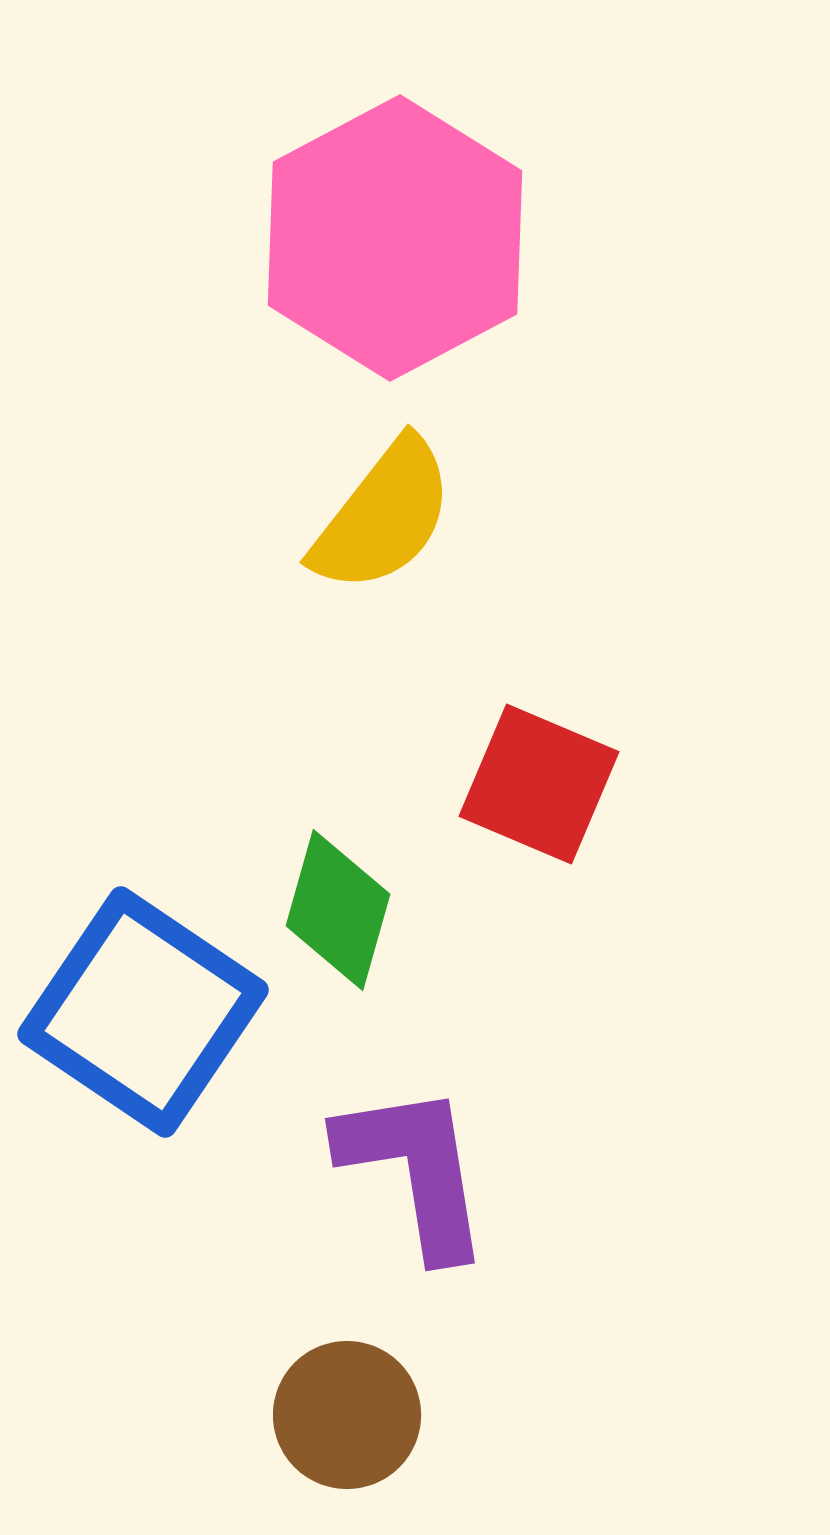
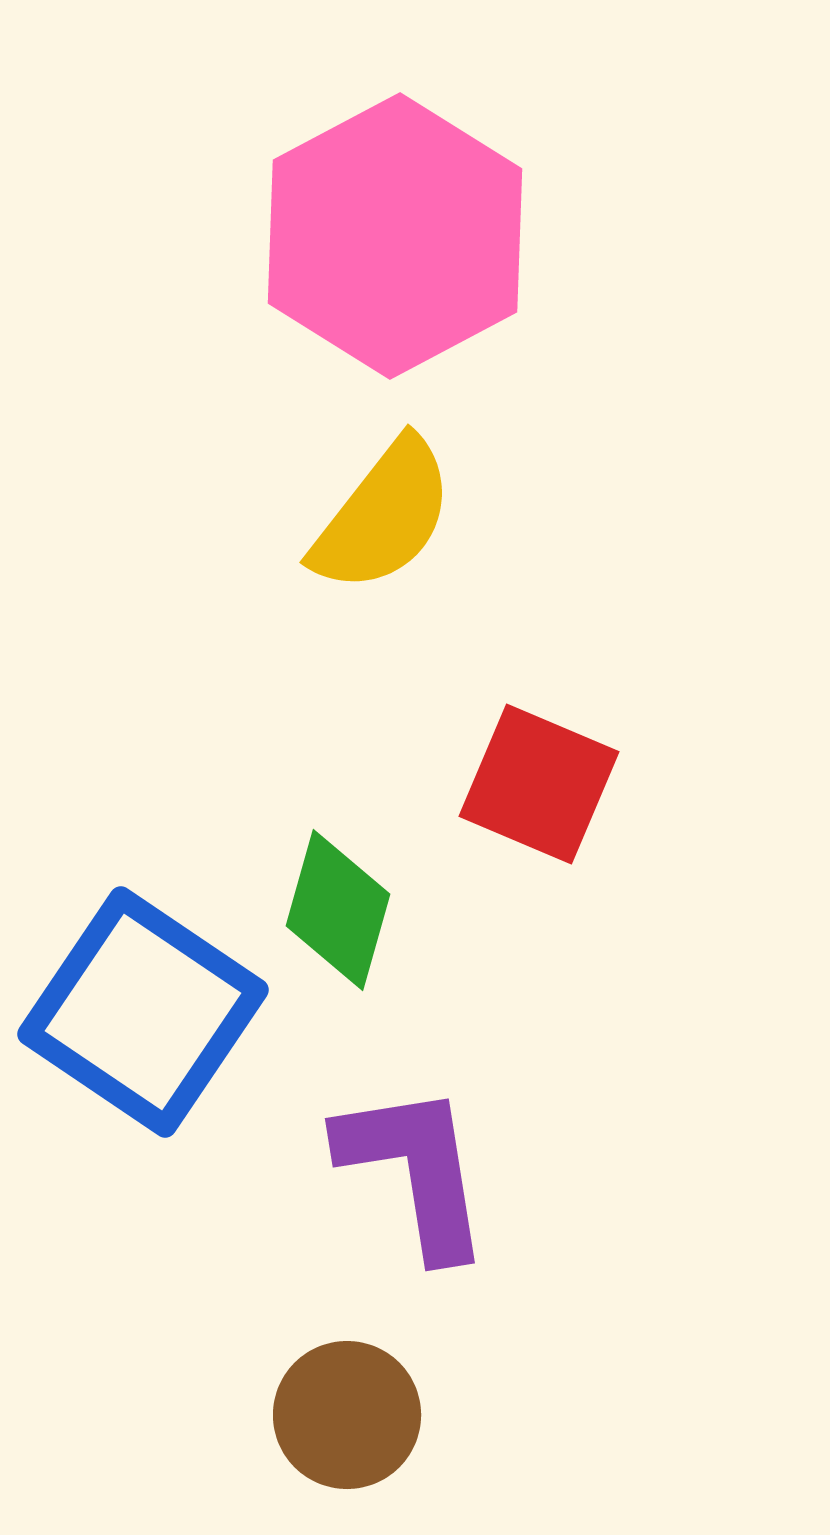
pink hexagon: moved 2 px up
